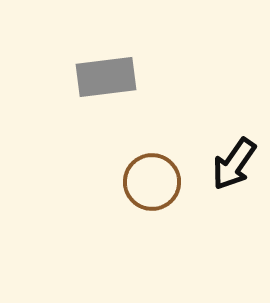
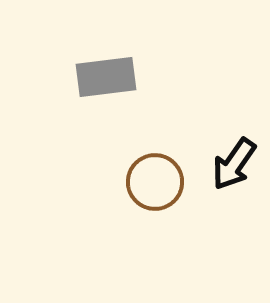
brown circle: moved 3 px right
